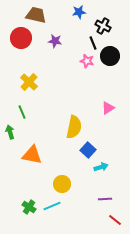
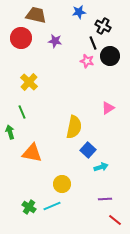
orange triangle: moved 2 px up
